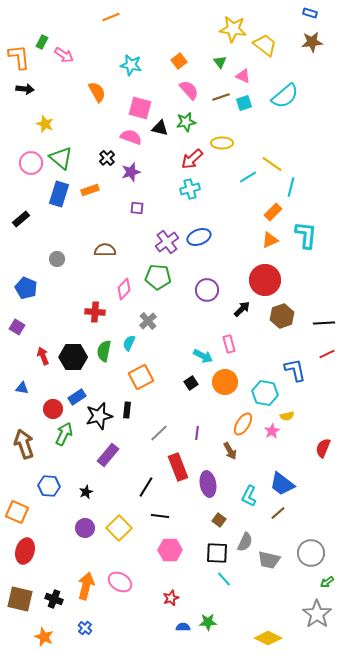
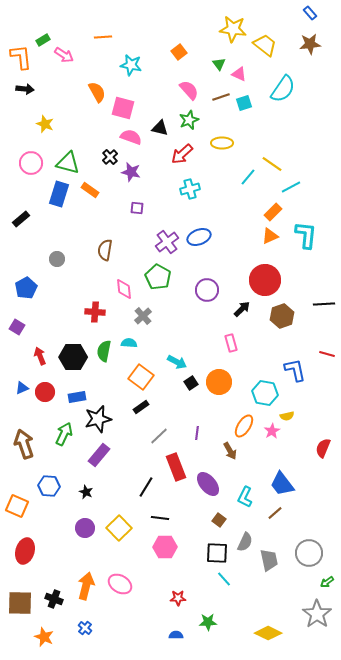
blue rectangle at (310, 13): rotated 32 degrees clockwise
orange line at (111, 17): moved 8 px left, 20 px down; rotated 18 degrees clockwise
green rectangle at (42, 42): moved 1 px right, 2 px up; rotated 32 degrees clockwise
brown star at (312, 42): moved 2 px left, 2 px down
orange L-shape at (19, 57): moved 2 px right
orange square at (179, 61): moved 9 px up
green triangle at (220, 62): moved 1 px left, 2 px down
pink triangle at (243, 76): moved 4 px left, 2 px up
cyan semicircle at (285, 96): moved 2 px left, 7 px up; rotated 16 degrees counterclockwise
pink square at (140, 108): moved 17 px left
green star at (186, 122): moved 3 px right, 2 px up; rotated 12 degrees counterclockwise
green triangle at (61, 158): moved 7 px right, 5 px down; rotated 25 degrees counterclockwise
black cross at (107, 158): moved 3 px right, 1 px up
red arrow at (192, 159): moved 10 px left, 5 px up
purple star at (131, 172): rotated 30 degrees clockwise
cyan line at (248, 177): rotated 18 degrees counterclockwise
cyan line at (291, 187): rotated 48 degrees clockwise
orange rectangle at (90, 190): rotated 54 degrees clockwise
orange triangle at (270, 240): moved 4 px up
brown semicircle at (105, 250): rotated 80 degrees counterclockwise
green pentagon at (158, 277): rotated 25 degrees clockwise
blue pentagon at (26, 288): rotated 20 degrees clockwise
pink diamond at (124, 289): rotated 50 degrees counterclockwise
gray cross at (148, 321): moved 5 px left, 5 px up
black line at (324, 323): moved 19 px up
cyan semicircle at (129, 343): rotated 70 degrees clockwise
pink rectangle at (229, 344): moved 2 px right, 1 px up
red line at (327, 354): rotated 42 degrees clockwise
red arrow at (43, 356): moved 3 px left
cyan arrow at (203, 356): moved 26 px left, 6 px down
orange square at (141, 377): rotated 25 degrees counterclockwise
orange circle at (225, 382): moved 6 px left
blue triangle at (22, 388): rotated 32 degrees counterclockwise
blue rectangle at (77, 397): rotated 24 degrees clockwise
red circle at (53, 409): moved 8 px left, 17 px up
black rectangle at (127, 410): moved 14 px right, 3 px up; rotated 49 degrees clockwise
black star at (99, 416): moved 1 px left, 3 px down
orange ellipse at (243, 424): moved 1 px right, 2 px down
gray line at (159, 433): moved 3 px down
purple rectangle at (108, 455): moved 9 px left
red rectangle at (178, 467): moved 2 px left
purple ellipse at (208, 484): rotated 30 degrees counterclockwise
blue trapezoid at (282, 484): rotated 16 degrees clockwise
black star at (86, 492): rotated 24 degrees counterclockwise
cyan L-shape at (249, 496): moved 4 px left, 1 px down
orange square at (17, 512): moved 6 px up
brown line at (278, 513): moved 3 px left
black line at (160, 516): moved 2 px down
pink hexagon at (170, 550): moved 5 px left, 3 px up
gray circle at (311, 553): moved 2 px left
gray trapezoid at (269, 560): rotated 115 degrees counterclockwise
pink ellipse at (120, 582): moved 2 px down
red star at (171, 598): moved 7 px right; rotated 21 degrees clockwise
brown square at (20, 599): moved 4 px down; rotated 12 degrees counterclockwise
blue semicircle at (183, 627): moved 7 px left, 8 px down
yellow diamond at (268, 638): moved 5 px up
